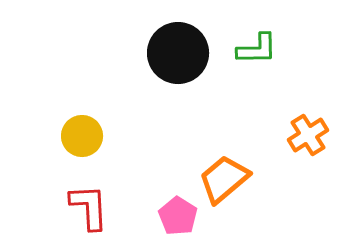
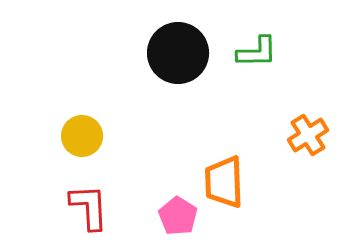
green L-shape: moved 3 px down
orange trapezoid: moved 3 px down; rotated 52 degrees counterclockwise
